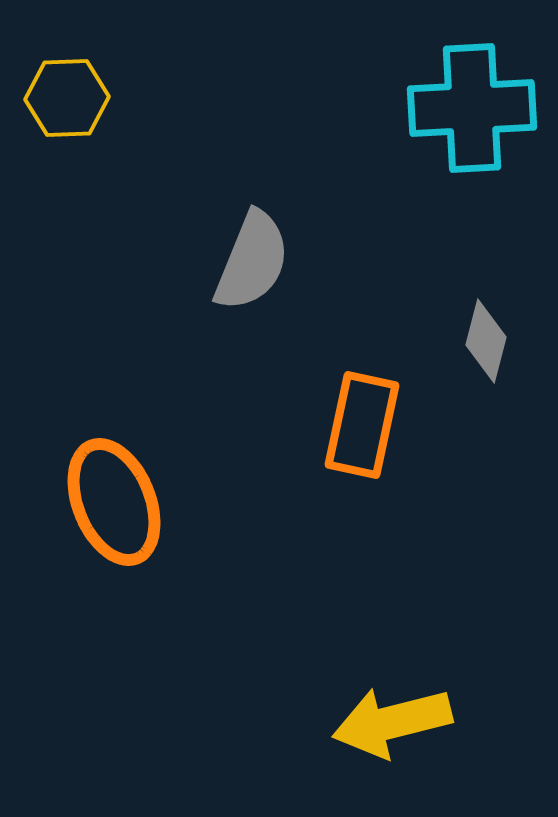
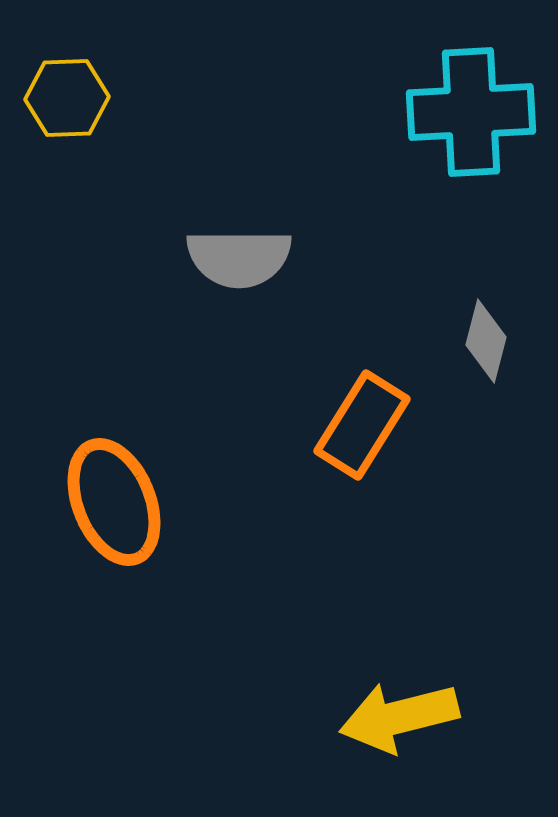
cyan cross: moved 1 px left, 4 px down
gray semicircle: moved 13 px left, 3 px up; rotated 68 degrees clockwise
orange rectangle: rotated 20 degrees clockwise
yellow arrow: moved 7 px right, 5 px up
